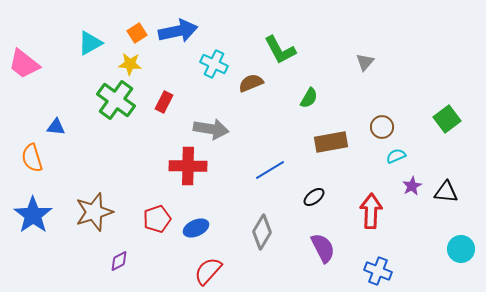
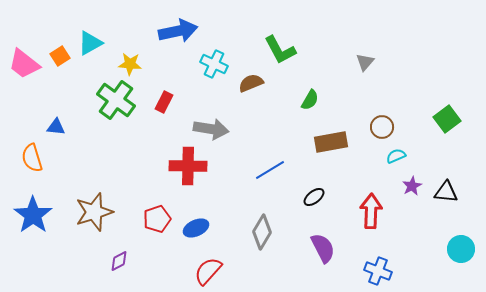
orange square: moved 77 px left, 23 px down
green semicircle: moved 1 px right, 2 px down
